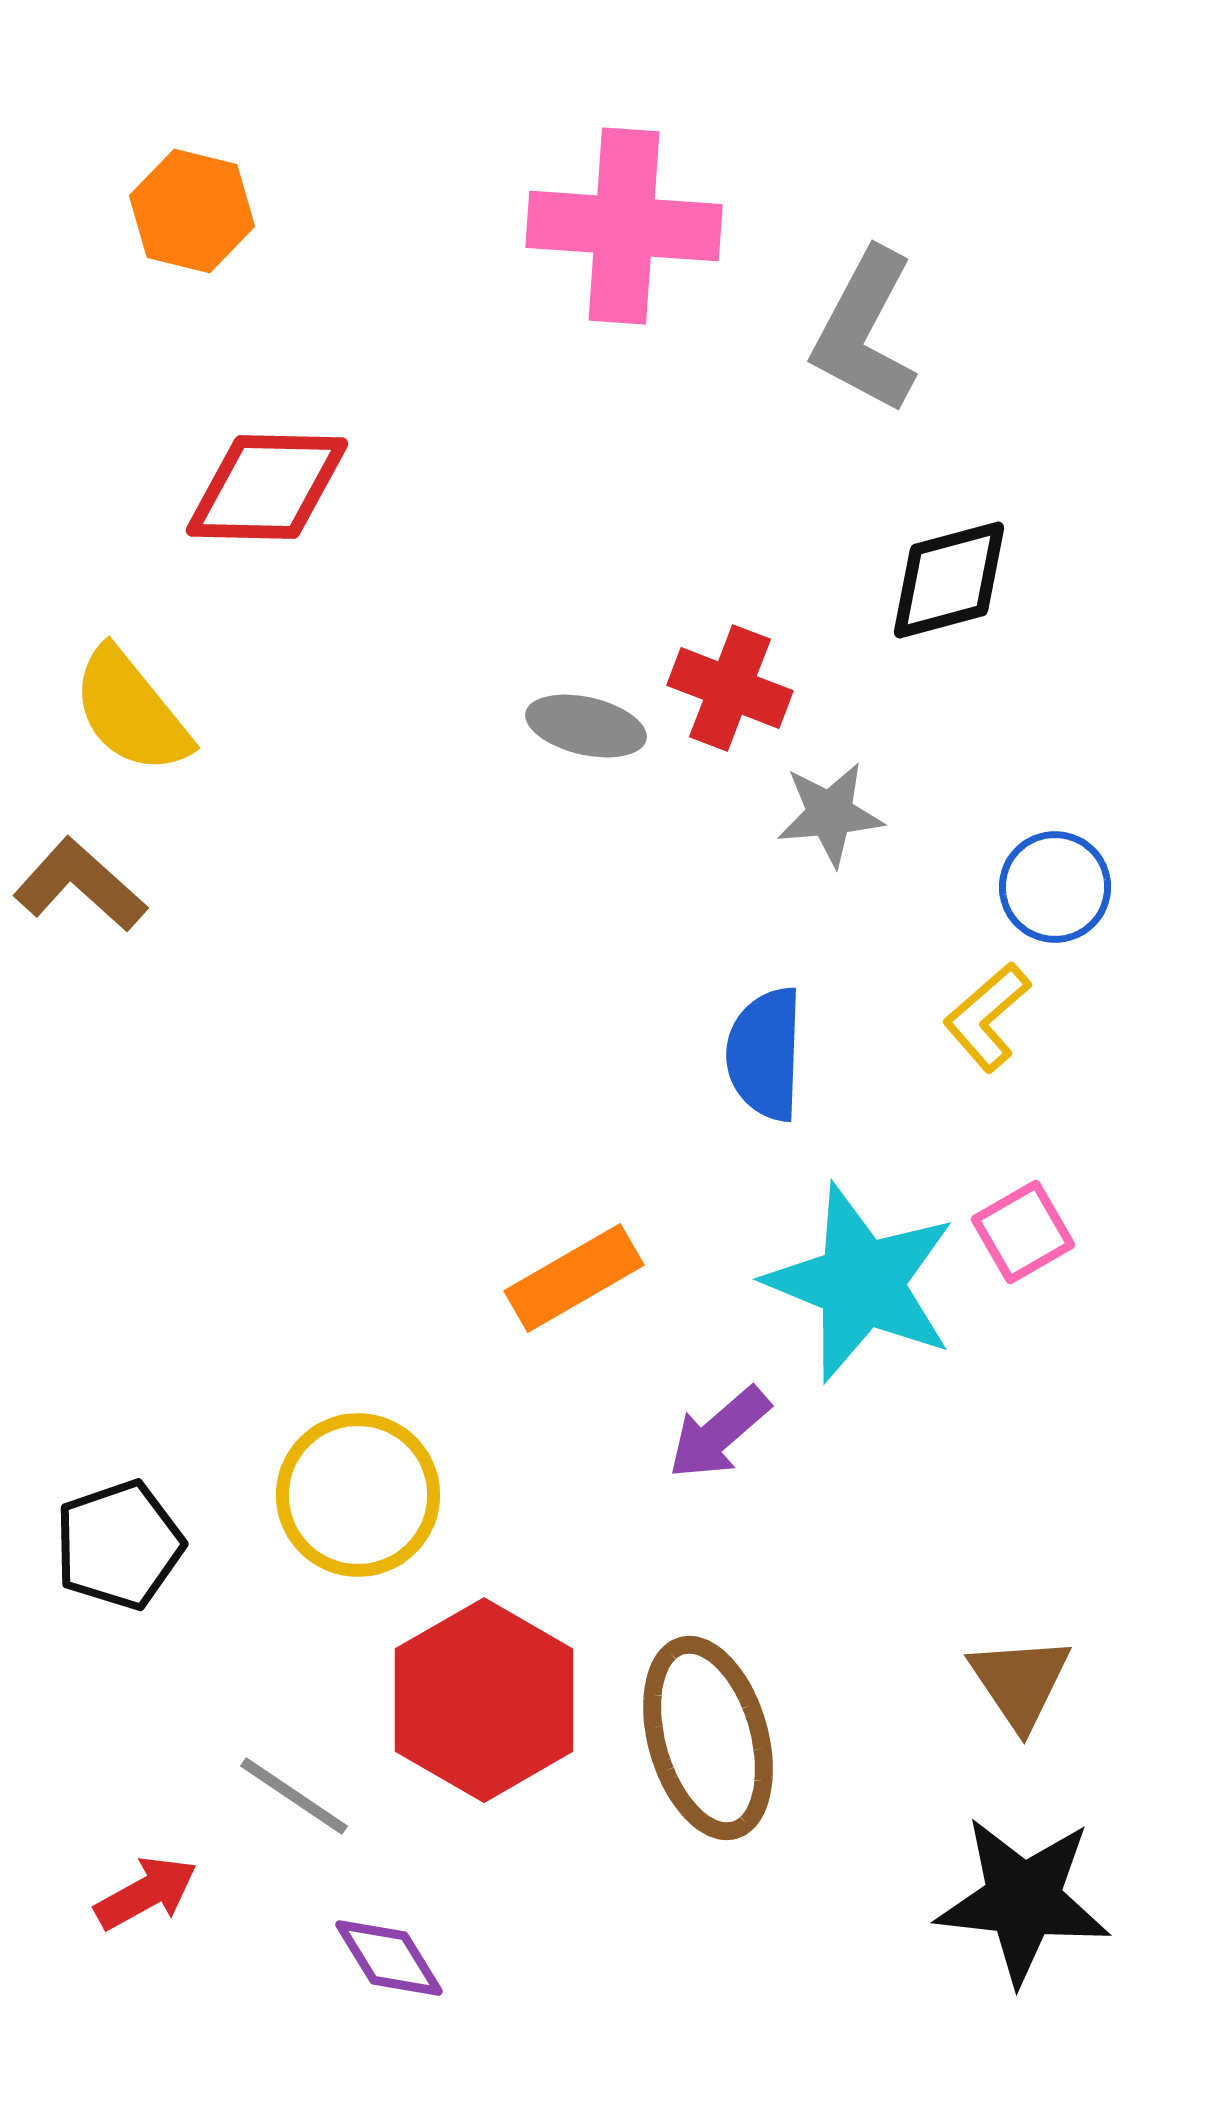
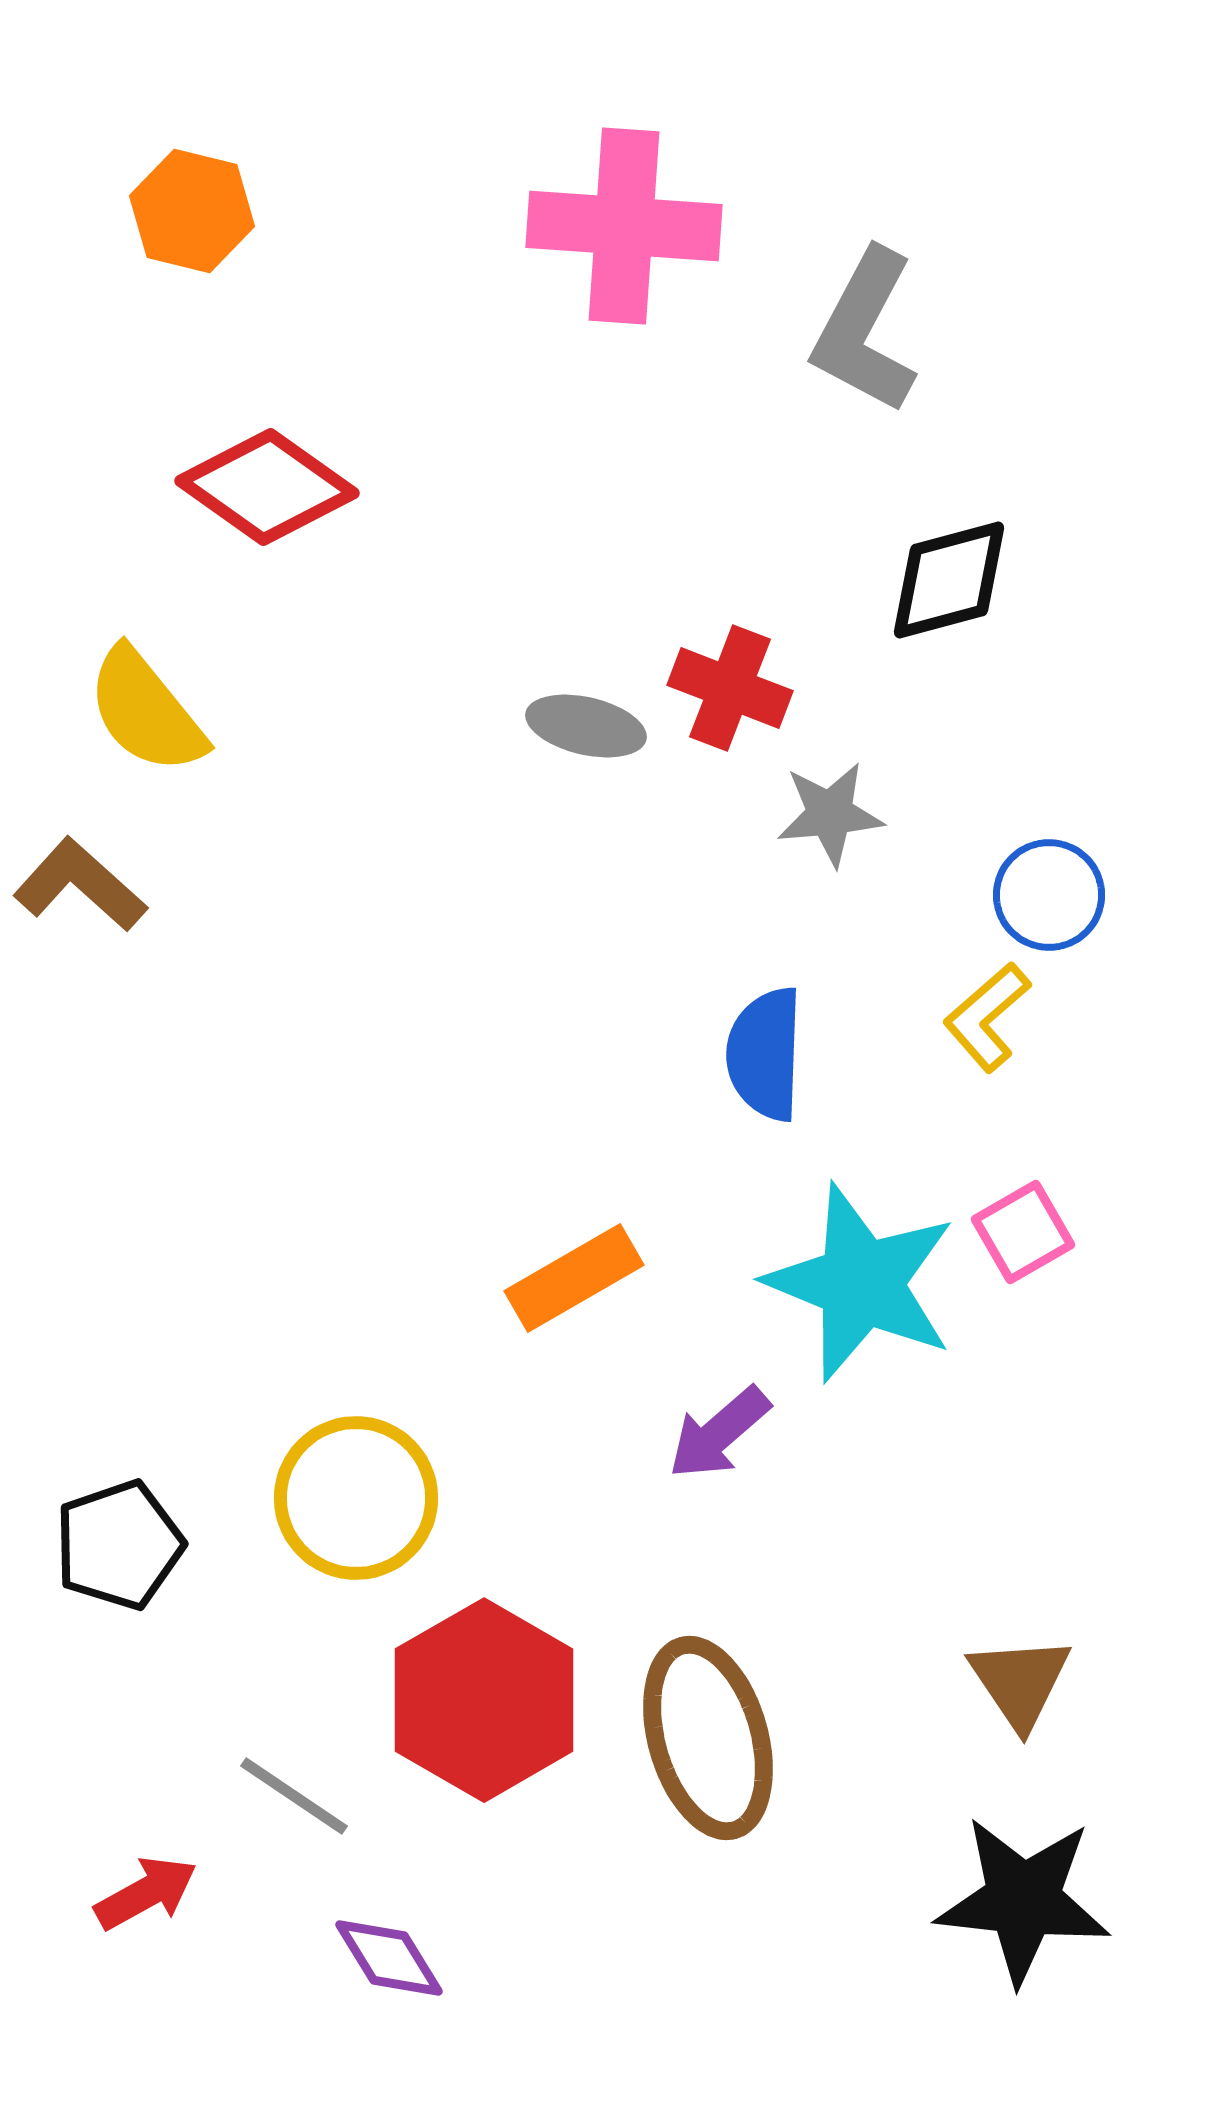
red diamond: rotated 34 degrees clockwise
yellow semicircle: moved 15 px right
blue circle: moved 6 px left, 8 px down
yellow circle: moved 2 px left, 3 px down
